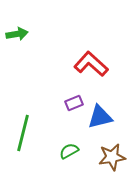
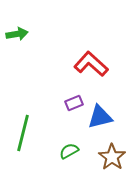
brown star: rotated 28 degrees counterclockwise
